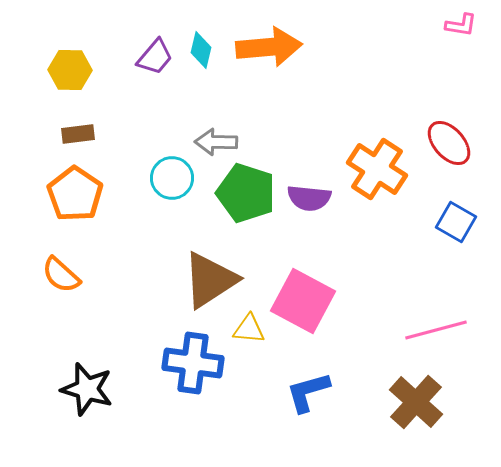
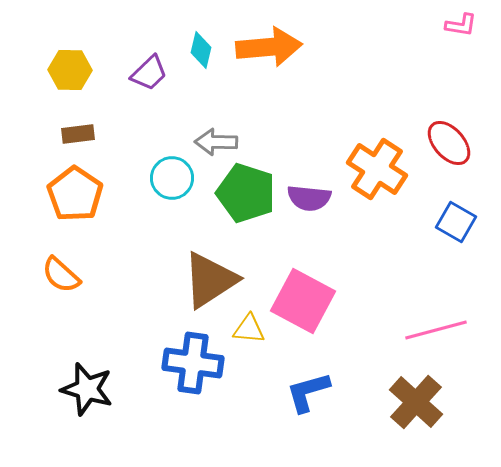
purple trapezoid: moved 6 px left, 16 px down; rotated 6 degrees clockwise
